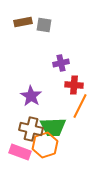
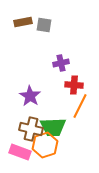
purple star: moved 1 px left
